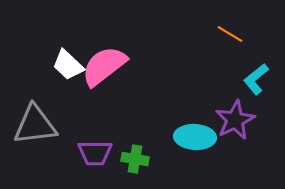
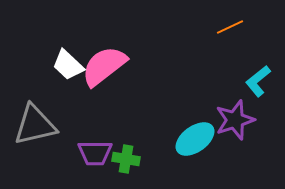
orange line: moved 7 px up; rotated 56 degrees counterclockwise
cyan L-shape: moved 2 px right, 2 px down
purple star: rotated 9 degrees clockwise
gray triangle: rotated 6 degrees counterclockwise
cyan ellipse: moved 2 px down; rotated 39 degrees counterclockwise
green cross: moved 9 px left
